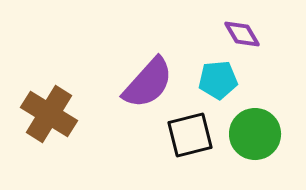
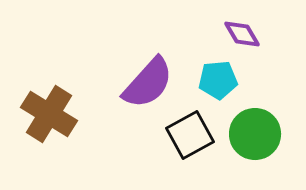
black square: rotated 15 degrees counterclockwise
